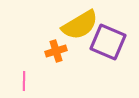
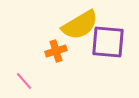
purple square: rotated 18 degrees counterclockwise
pink line: rotated 42 degrees counterclockwise
